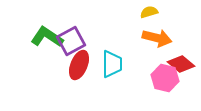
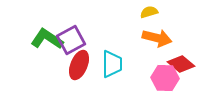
green L-shape: moved 2 px down
purple square: moved 1 px up
pink hexagon: rotated 12 degrees counterclockwise
